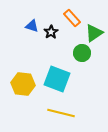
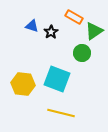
orange rectangle: moved 2 px right, 1 px up; rotated 18 degrees counterclockwise
green triangle: moved 2 px up
